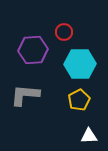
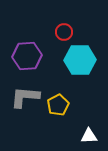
purple hexagon: moved 6 px left, 6 px down
cyan hexagon: moved 4 px up
gray L-shape: moved 2 px down
yellow pentagon: moved 21 px left, 5 px down
